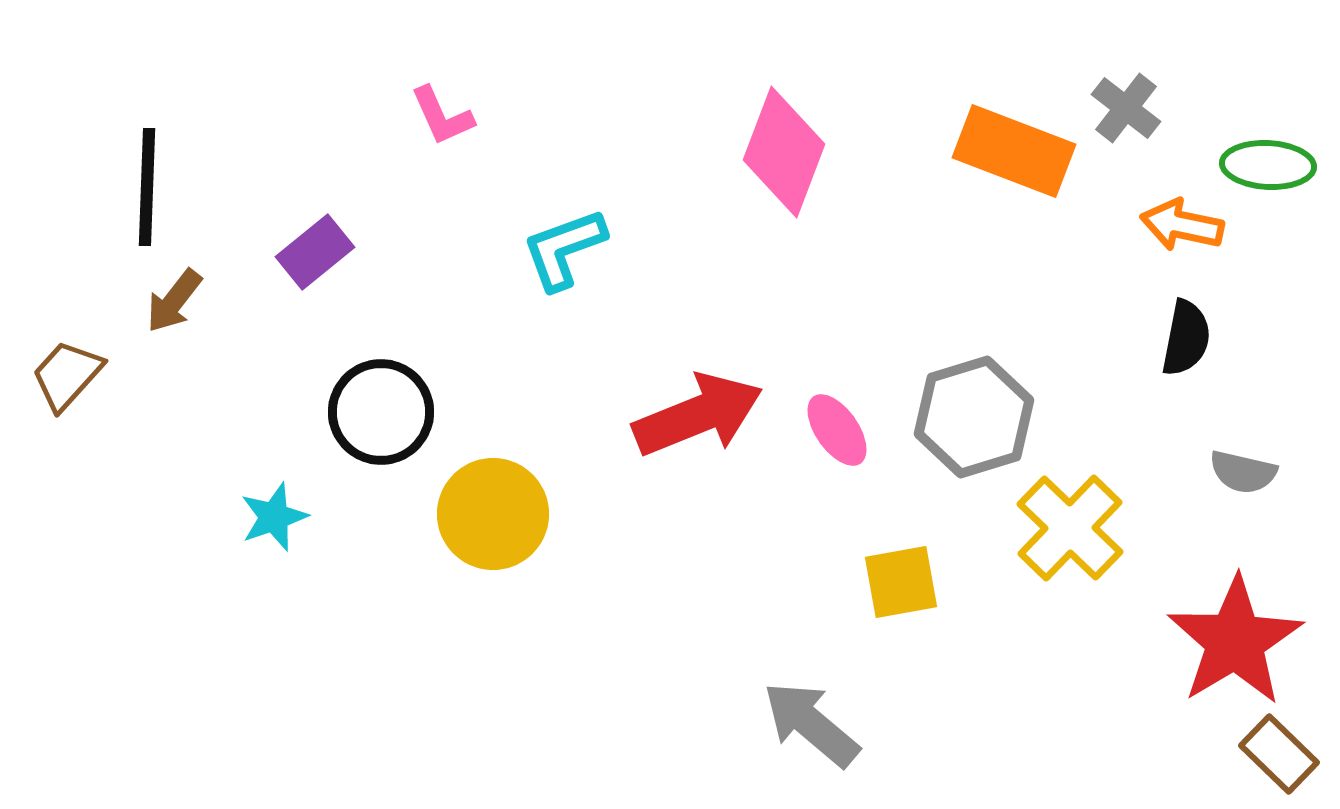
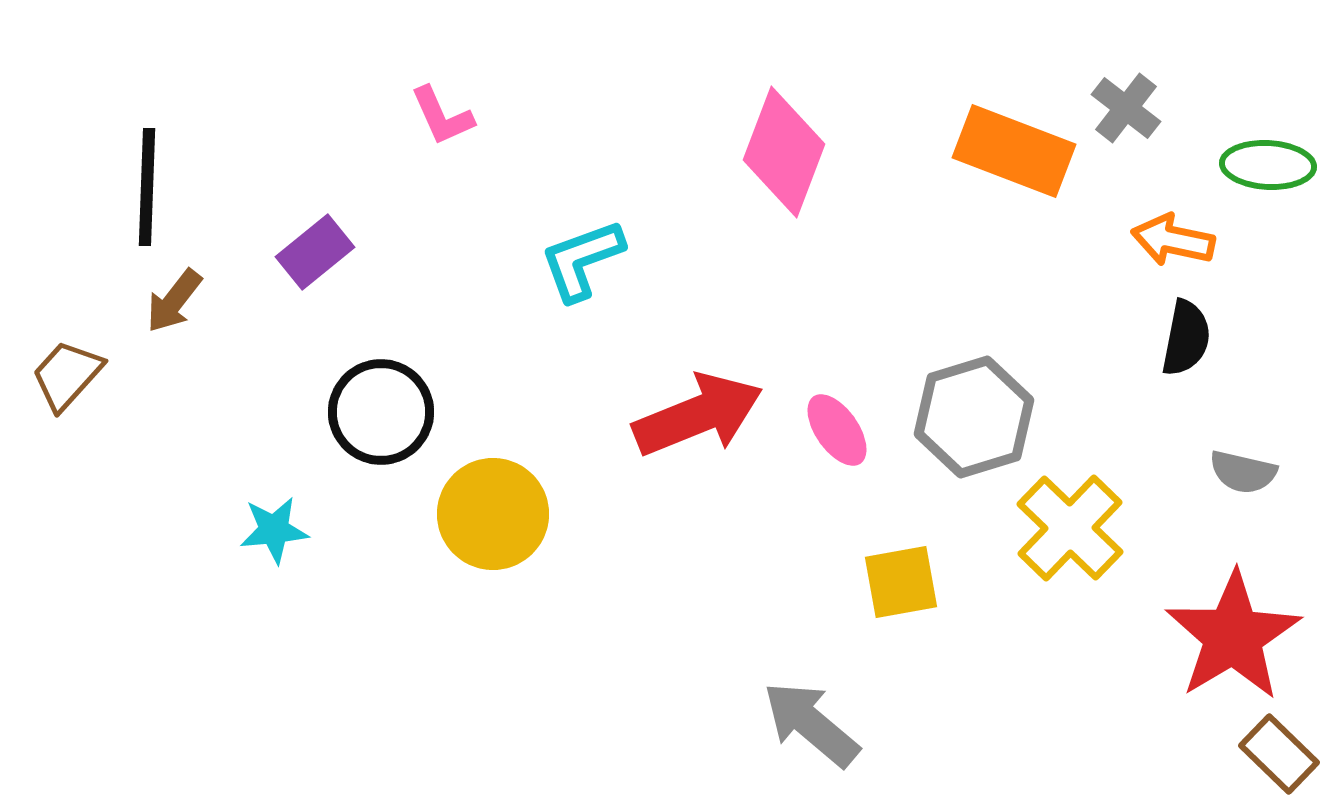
orange arrow: moved 9 px left, 15 px down
cyan L-shape: moved 18 px right, 11 px down
cyan star: moved 13 px down; rotated 14 degrees clockwise
red star: moved 2 px left, 5 px up
